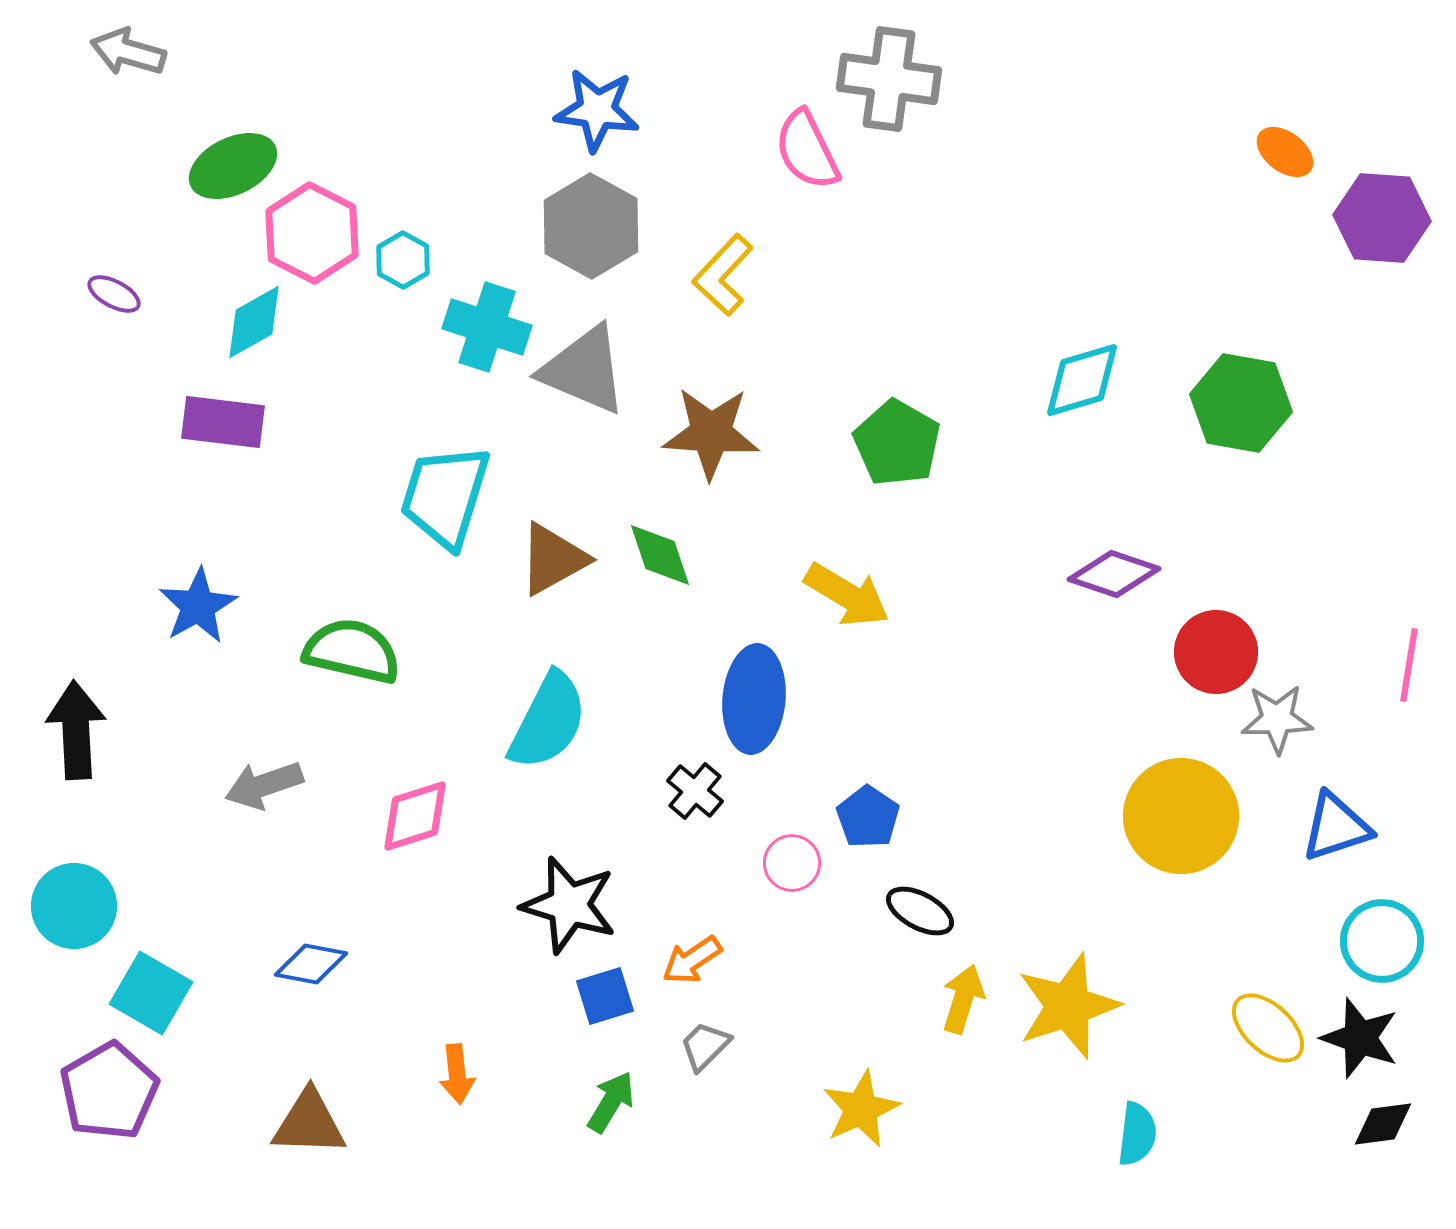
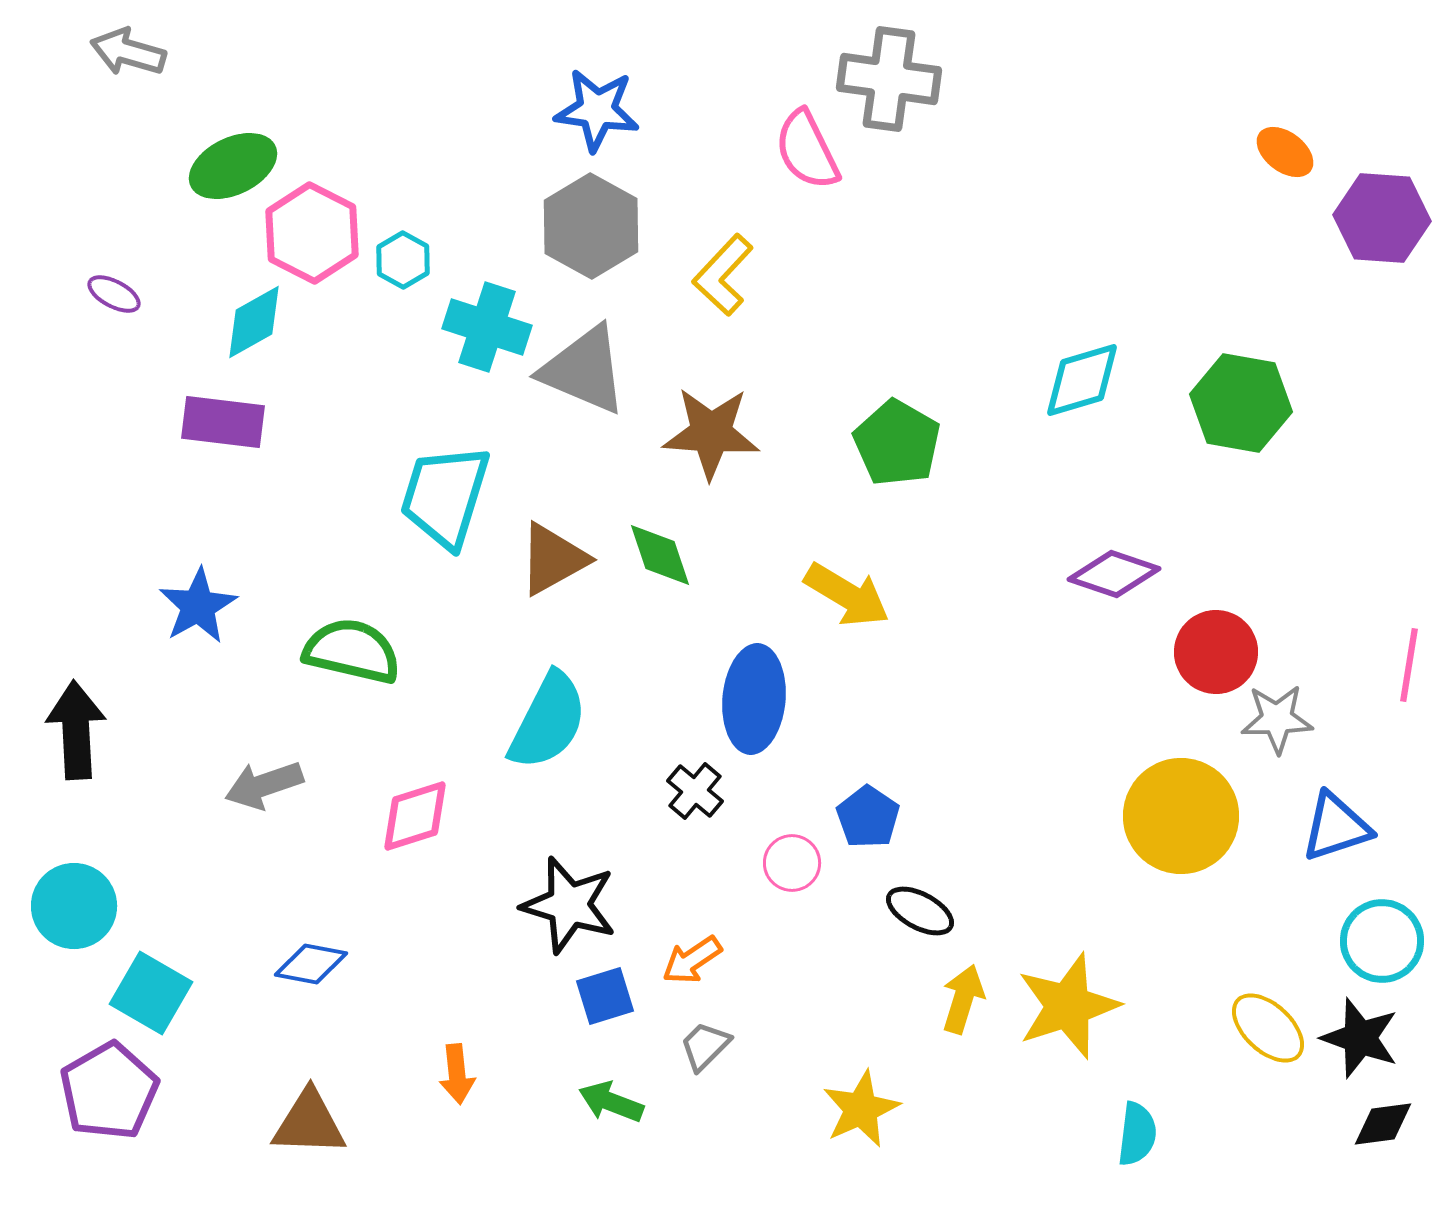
green arrow at (611, 1102): rotated 100 degrees counterclockwise
